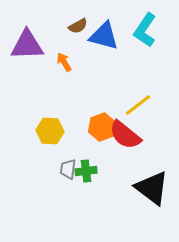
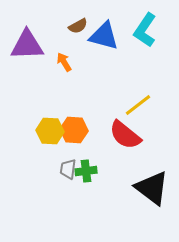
orange hexagon: moved 28 px left, 3 px down; rotated 24 degrees clockwise
